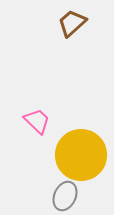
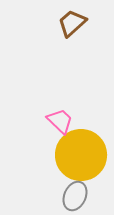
pink trapezoid: moved 23 px right
gray ellipse: moved 10 px right
